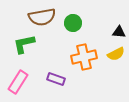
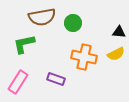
orange cross: rotated 25 degrees clockwise
